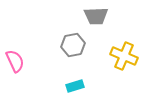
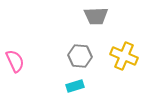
gray hexagon: moved 7 px right, 11 px down; rotated 15 degrees clockwise
